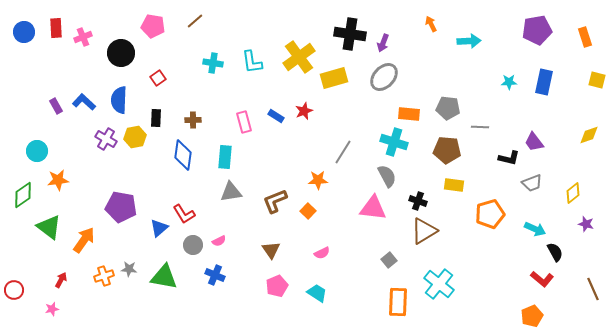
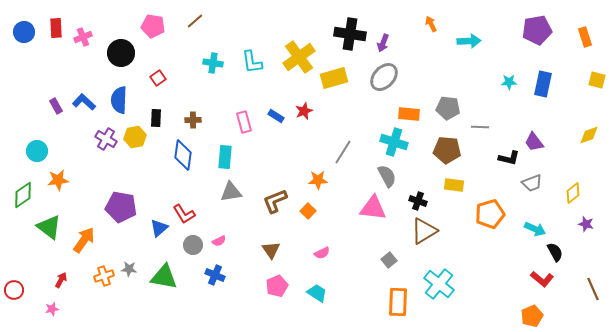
blue rectangle at (544, 82): moved 1 px left, 2 px down
